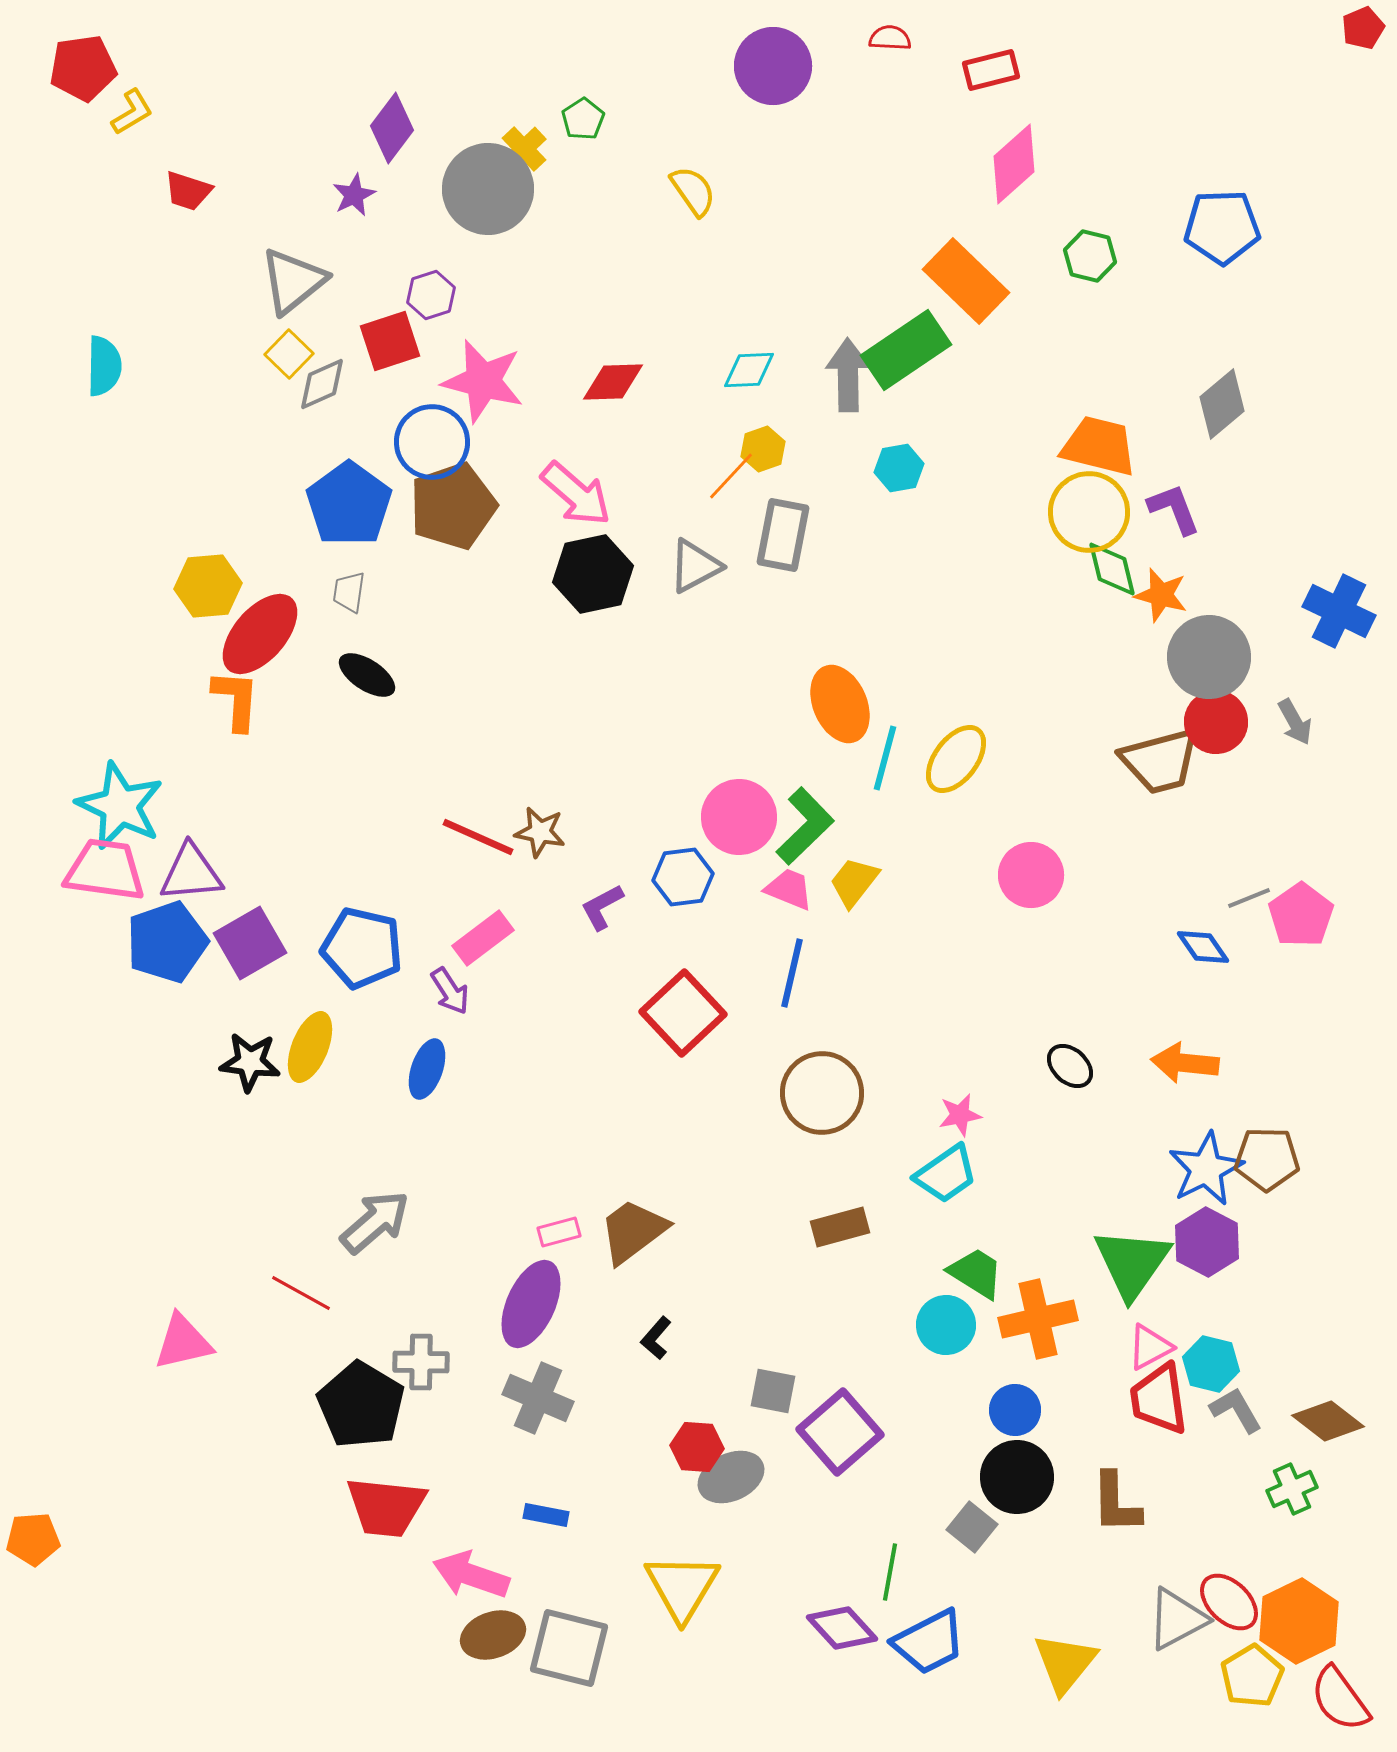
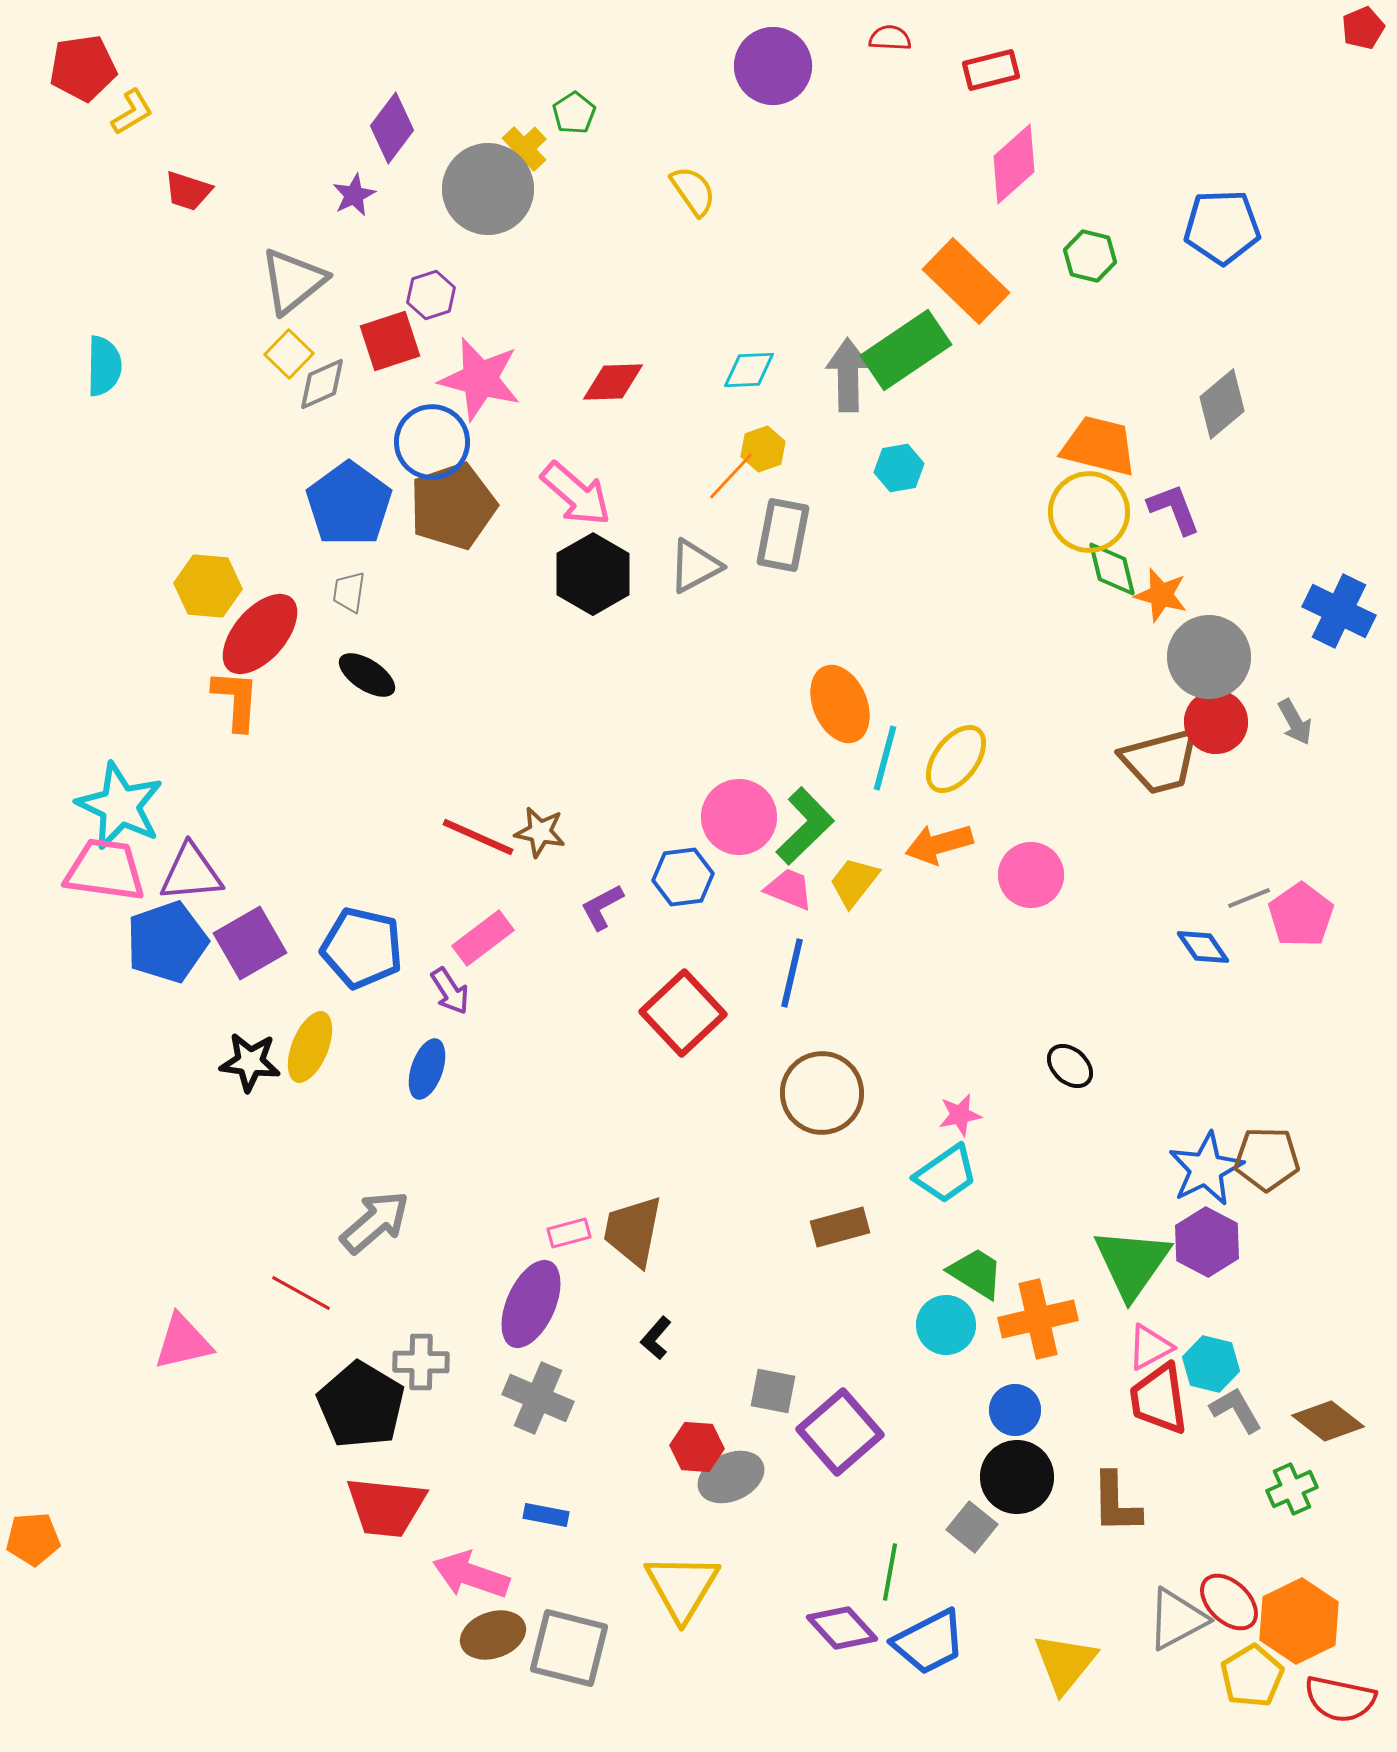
green pentagon at (583, 119): moved 9 px left, 6 px up
pink star at (483, 381): moved 3 px left, 2 px up
black hexagon at (593, 574): rotated 18 degrees counterclockwise
yellow hexagon at (208, 586): rotated 10 degrees clockwise
orange arrow at (1185, 1063): moved 246 px left, 219 px up; rotated 22 degrees counterclockwise
brown trapezoid at (633, 1231): rotated 42 degrees counterclockwise
pink rectangle at (559, 1232): moved 10 px right, 1 px down
red semicircle at (1340, 1699): rotated 42 degrees counterclockwise
